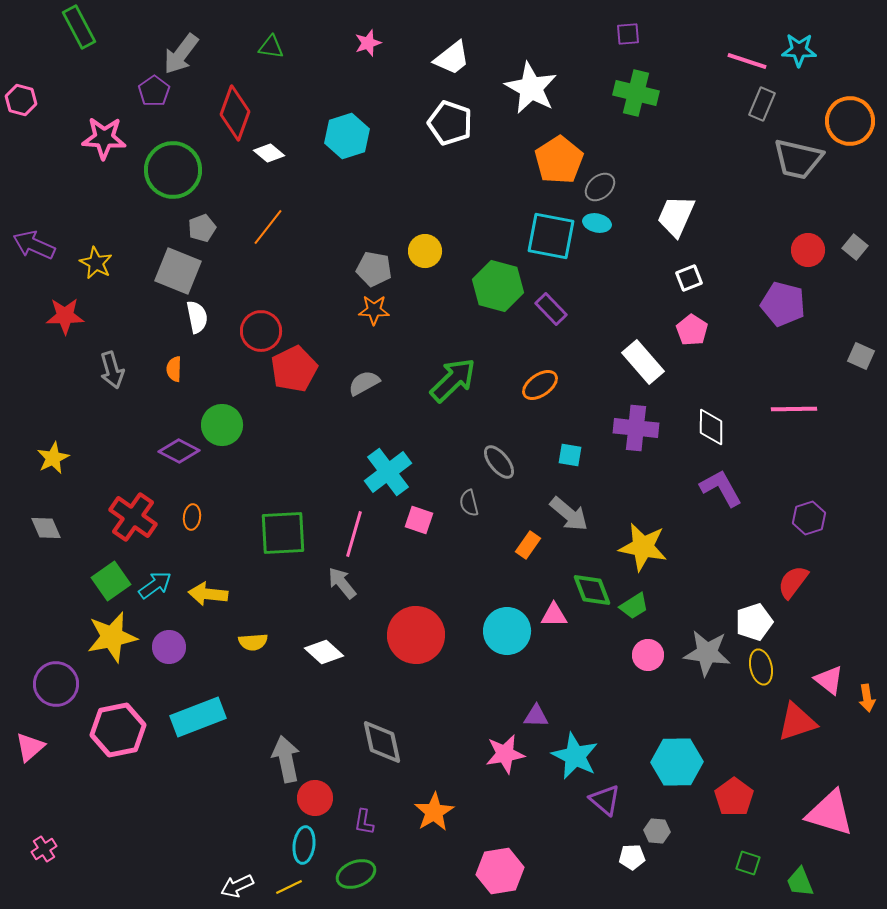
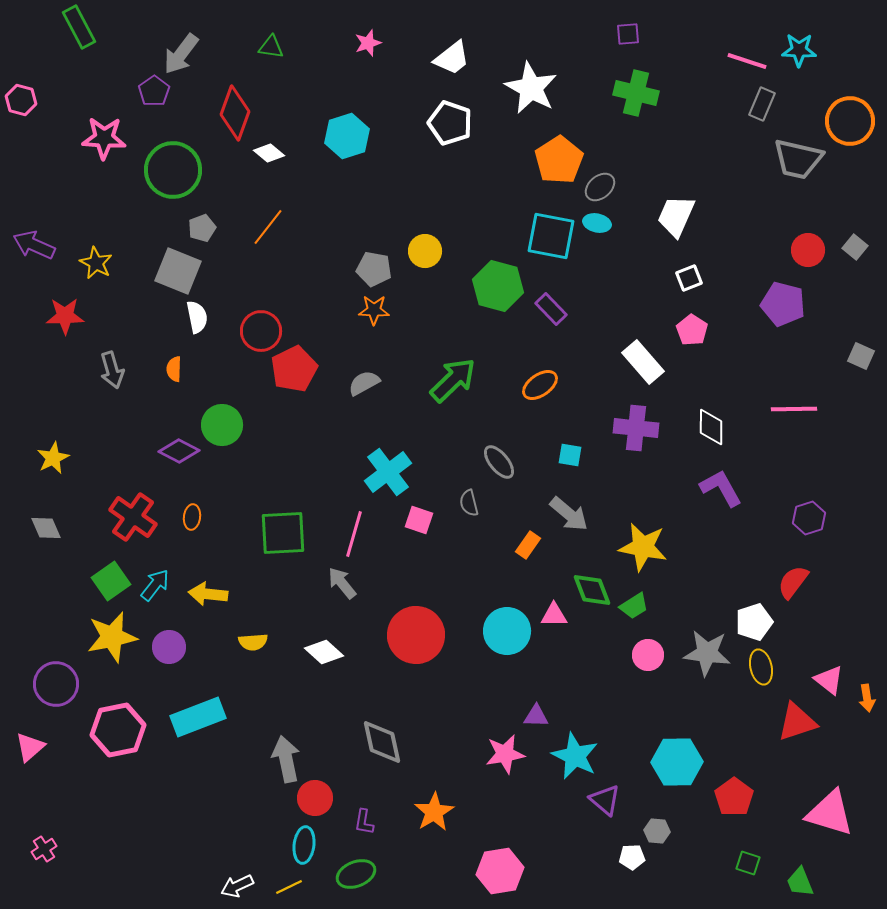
cyan arrow at (155, 585): rotated 16 degrees counterclockwise
